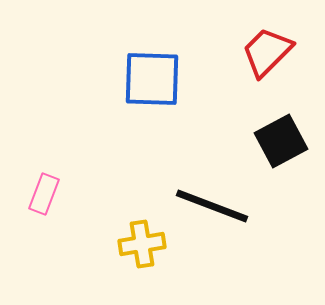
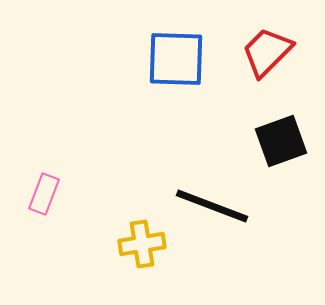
blue square: moved 24 px right, 20 px up
black square: rotated 8 degrees clockwise
